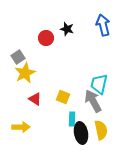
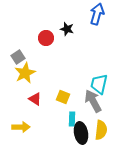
blue arrow: moved 6 px left, 11 px up; rotated 30 degrees clockwise
yellow semicircle: rotated 18 degrees clockwise
